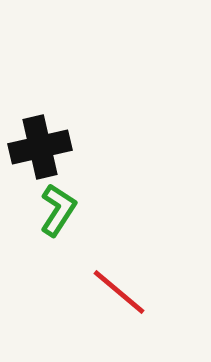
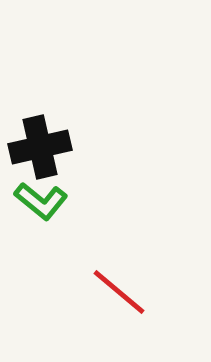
green L-shape: moved 17 px left, 9 px up; rotated 96 degrees clockwise
